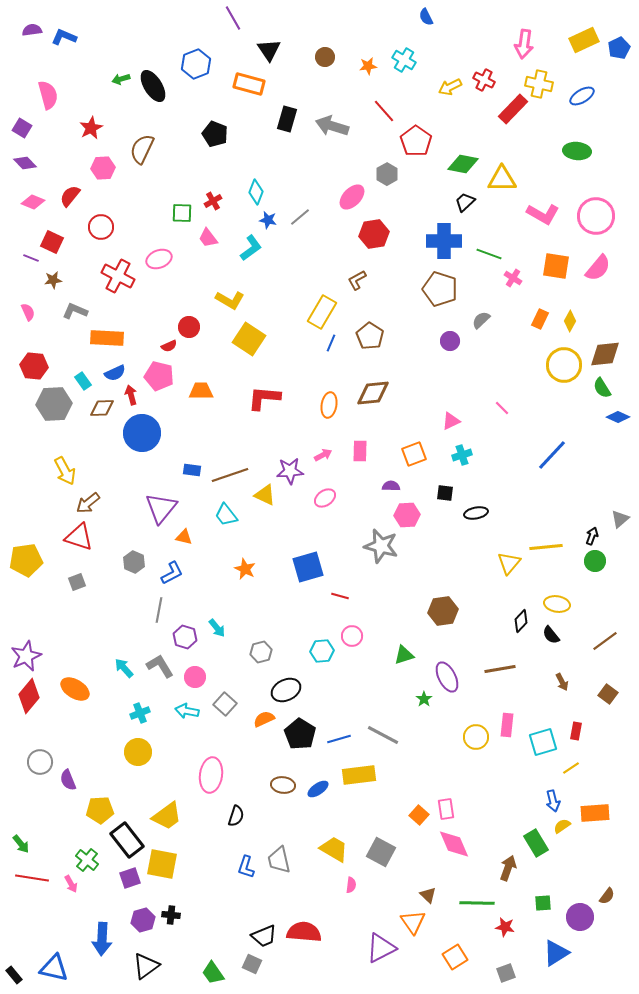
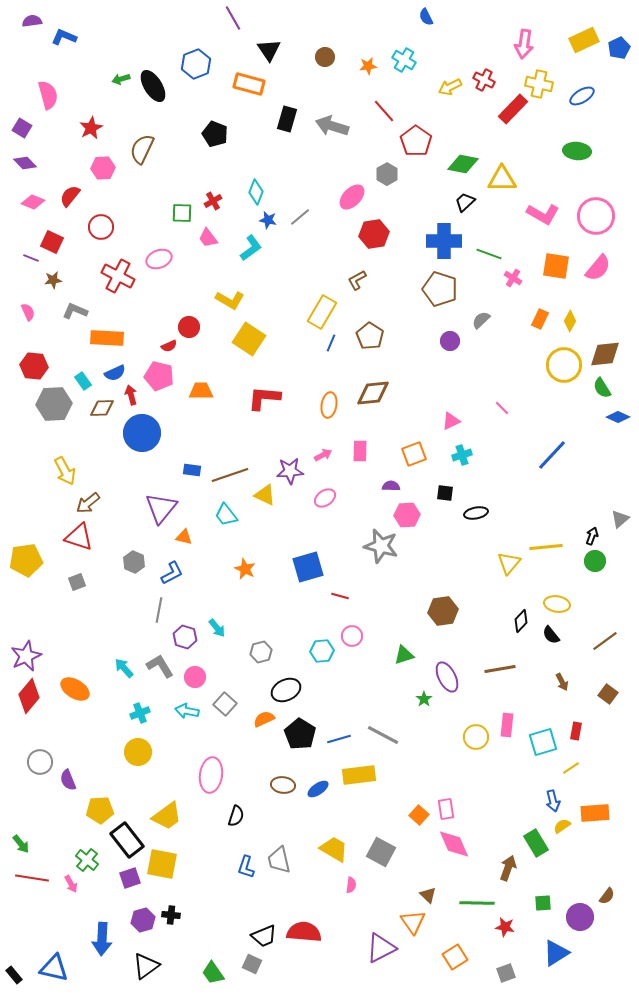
purple semicircle at (32, 30): moved 9 px up
